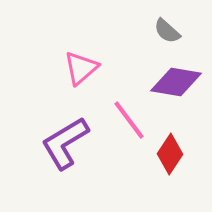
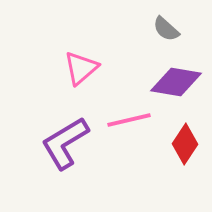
gray semicircle: moved 1 px left, 2 px up
pink line: rotated 66 degrees counterclockwise
red diamond: moved 15 px right, 10 px up
